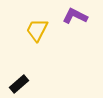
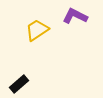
yellow trapezoid: rotated 30 degrees clockwise
